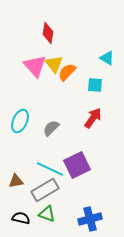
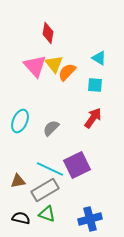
cyan triangle: moved 8 px left
brown triangle: moved 2 px right
